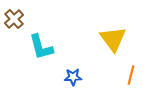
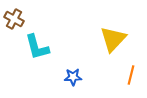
brown cross: rotated 18 degrees counterclockwise
yellow triangle: rotated 20 degrees clockwise
cyan L-shape: moved 4 px left
